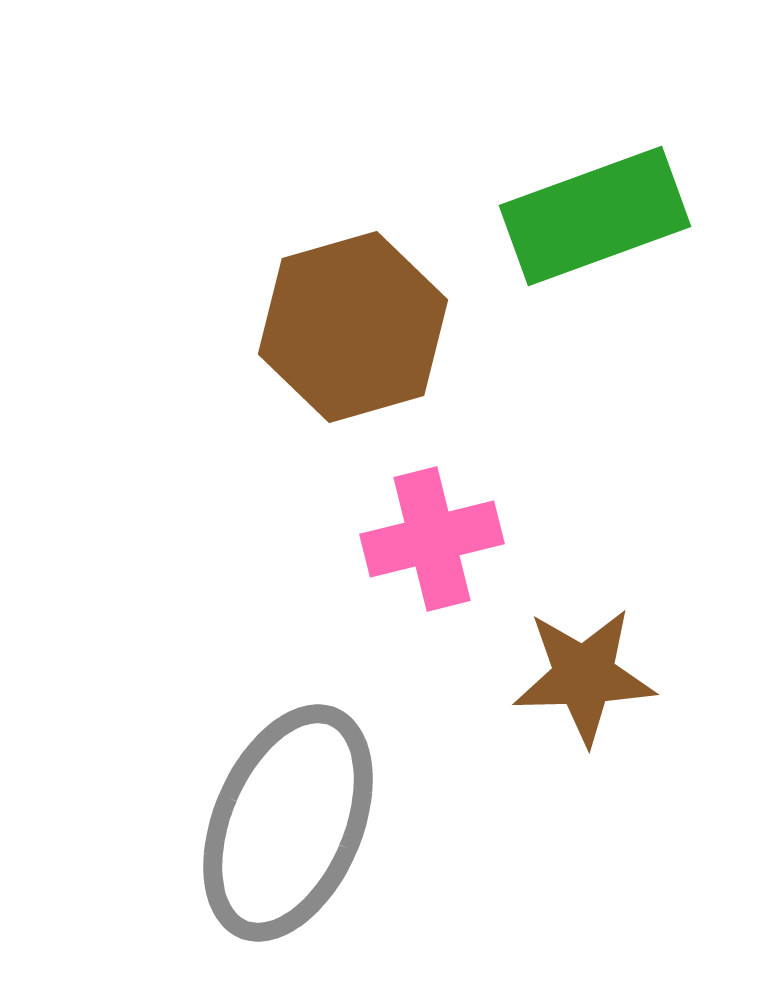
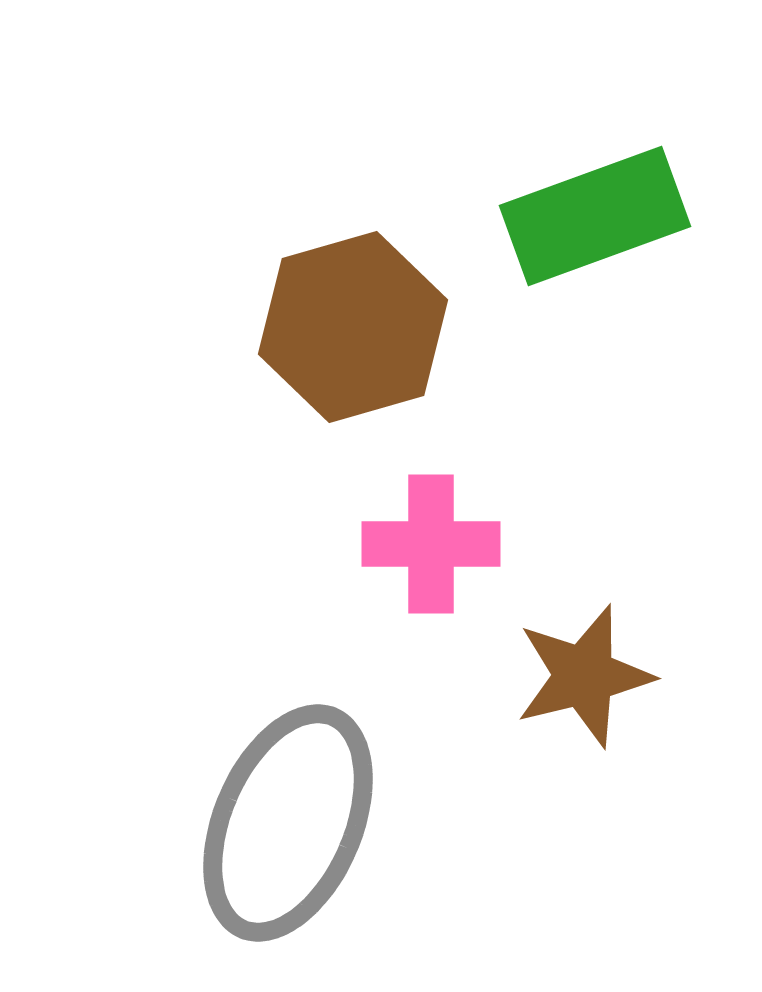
pink cross: moved 1 px left, 5 px down; rotated 14 degrees clockwise
brown star: rotated 12 degrees counterclockwise
